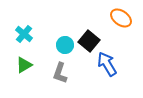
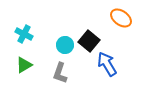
cyan cross: rotated 12 degrees counterclockwise
